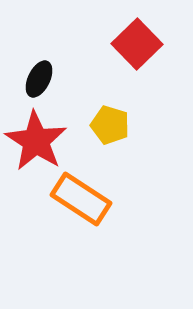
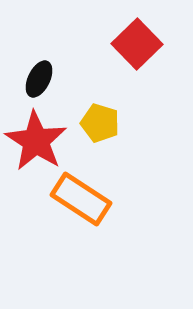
yellow pentagon: moved 10 px left, 2 px up
